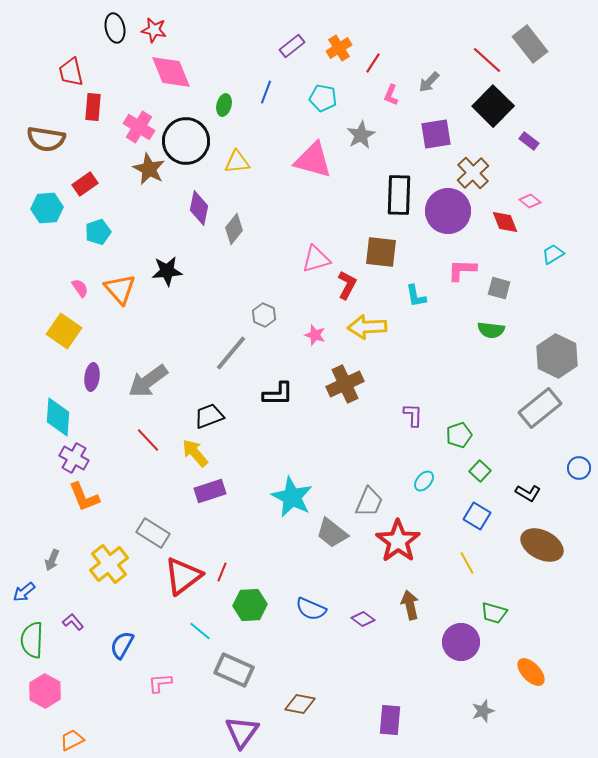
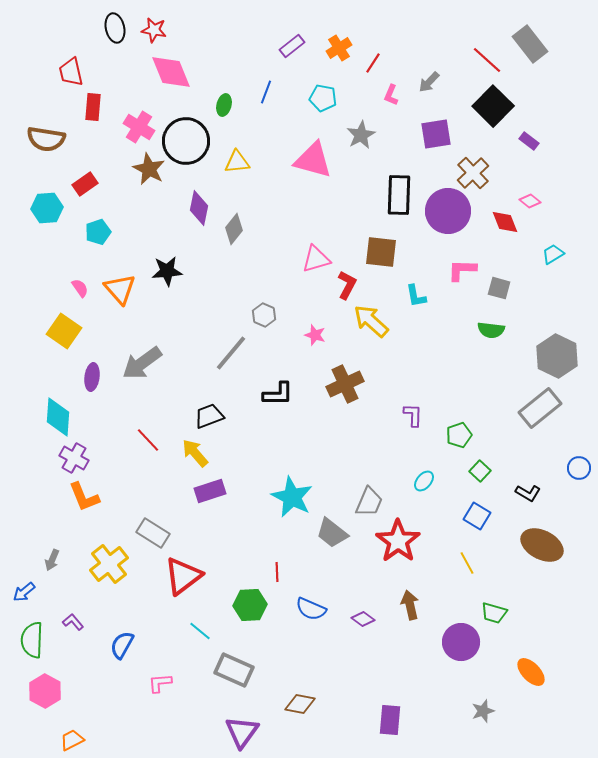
yellow arrow at (367, 327): moved 4 px right, 6 px up; rotated 45 degrees clockwise
gray arrow at (148, 381): moved 6 px left, 18 px up
red line at (222, 572): moved 55 px right; rotated 24 degrees counterclockwise
